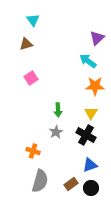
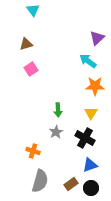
cyan triangle: moved 10 px up
pink square: moved 9 px up
black cross: moved 1 px left, 3 px down
